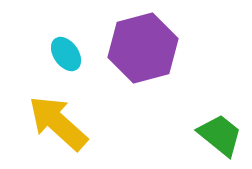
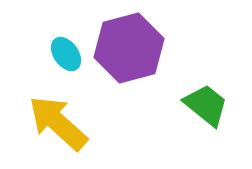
purple hexagon: moved 14 px left
green trapezoid: moved 14 px left, 30 px up
